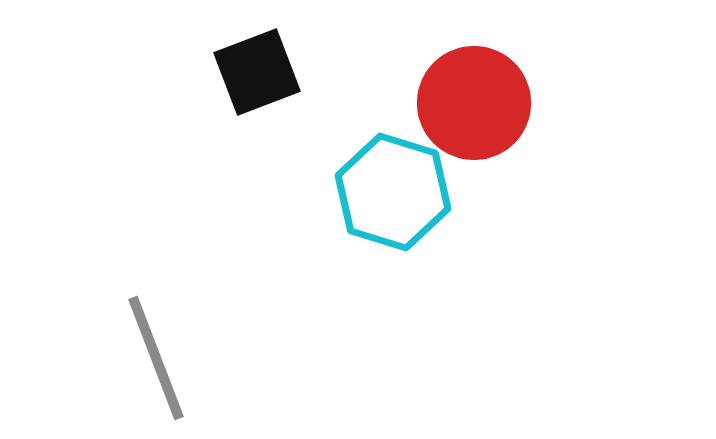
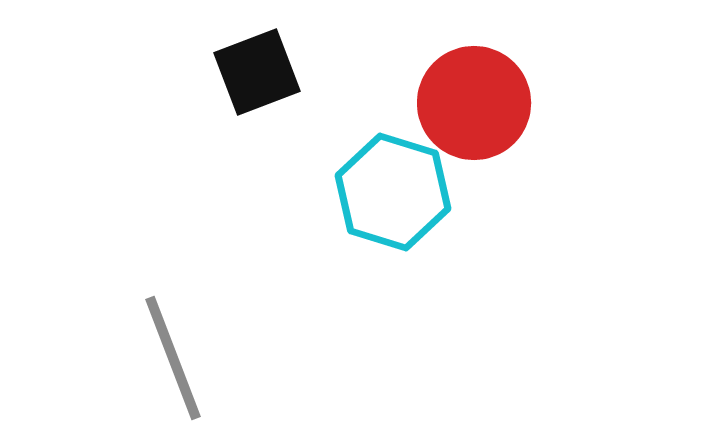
gray line: moved 17 px right
